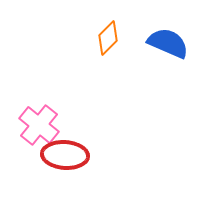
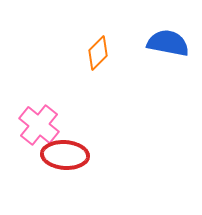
orange diamond: moved 10 px left, 15 px down
blue semicircle: rotated 12 degrees counterclockwise
